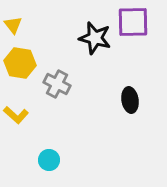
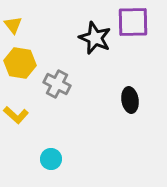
black star: rotated 8 degrees clockwise
cyan circle: moved 2 px right, 1 px up
